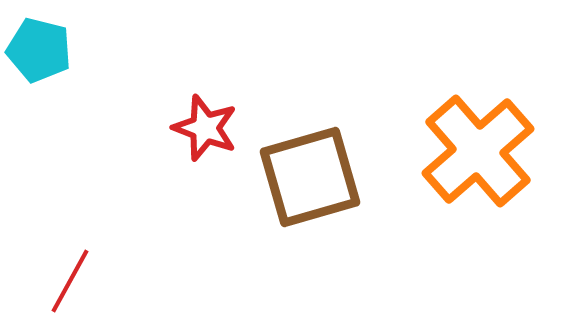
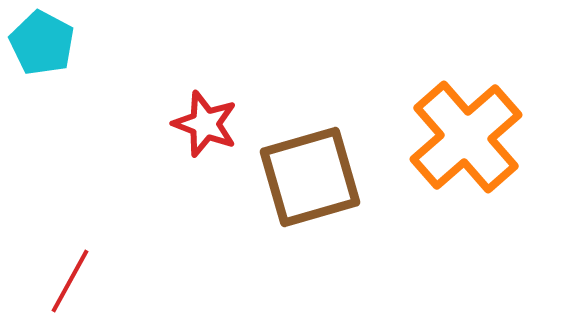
cyan pentagon: moved 3 px right, 7 px up; rotated 14 degrees clockwise
red star: moved 4 px up
orange cross: moved 12 px left, 14 px up
